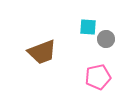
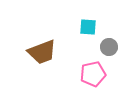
gray circle: moved 3 px right, 8 px down
pink pentagon: moved 5 px left, 3 px up
